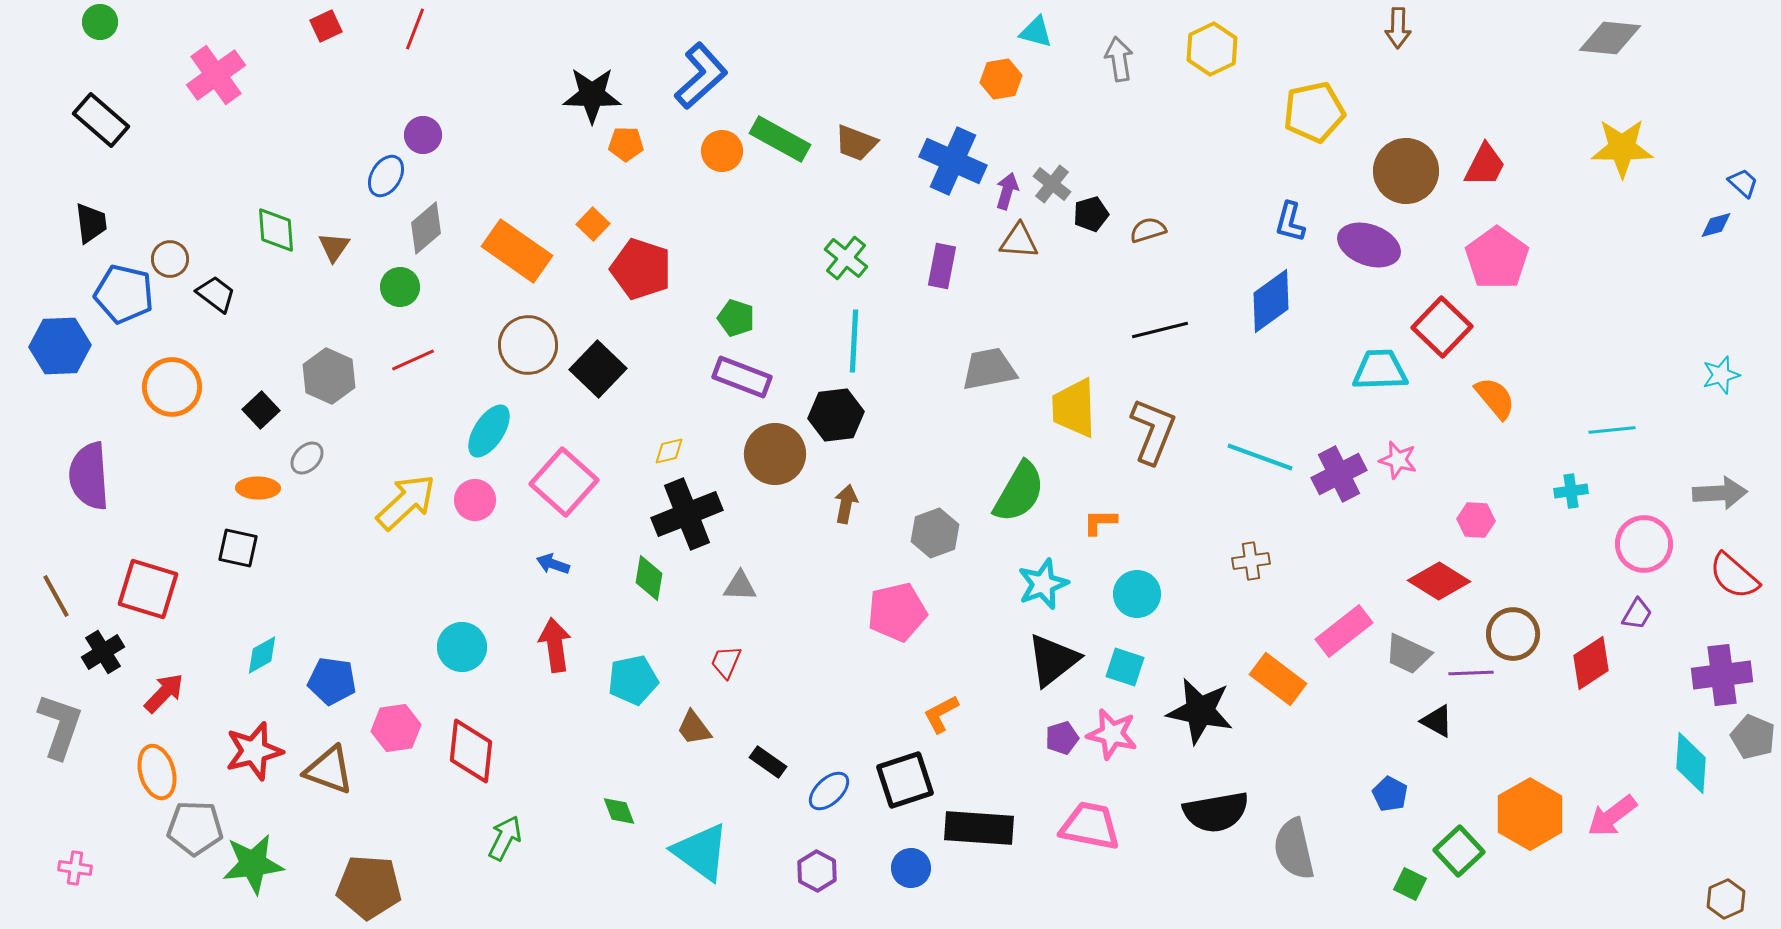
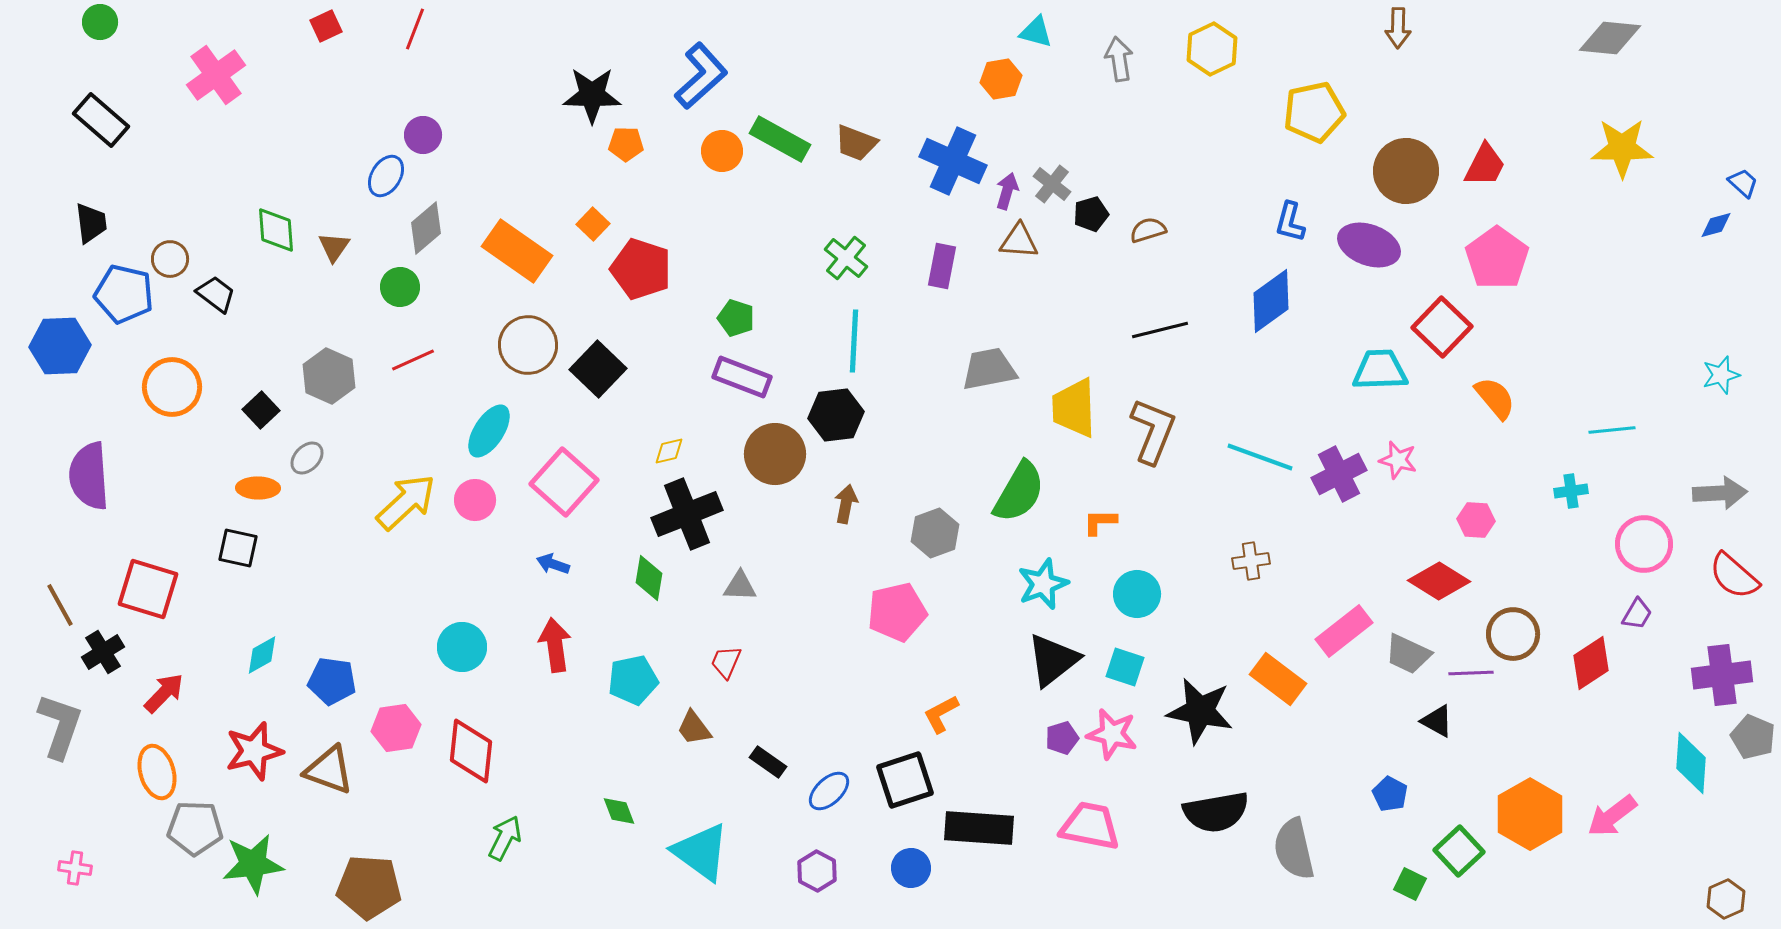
brown line at (56, 596): moved 4 px right, 9 px down
